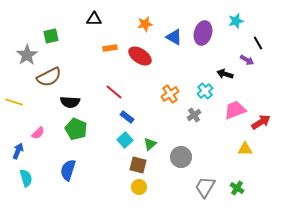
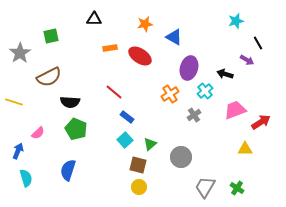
purple ellipse: moved 14 px left, 35 px down
gray star: moved 7 px left, 2 px up
